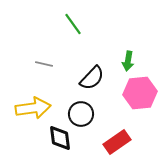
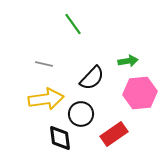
green arrow: rotated 108 degrees counterclockwise
yellow arrow: moved 13 px right, 9 px up
red rectangle: moved 3 px left, 8 px up
